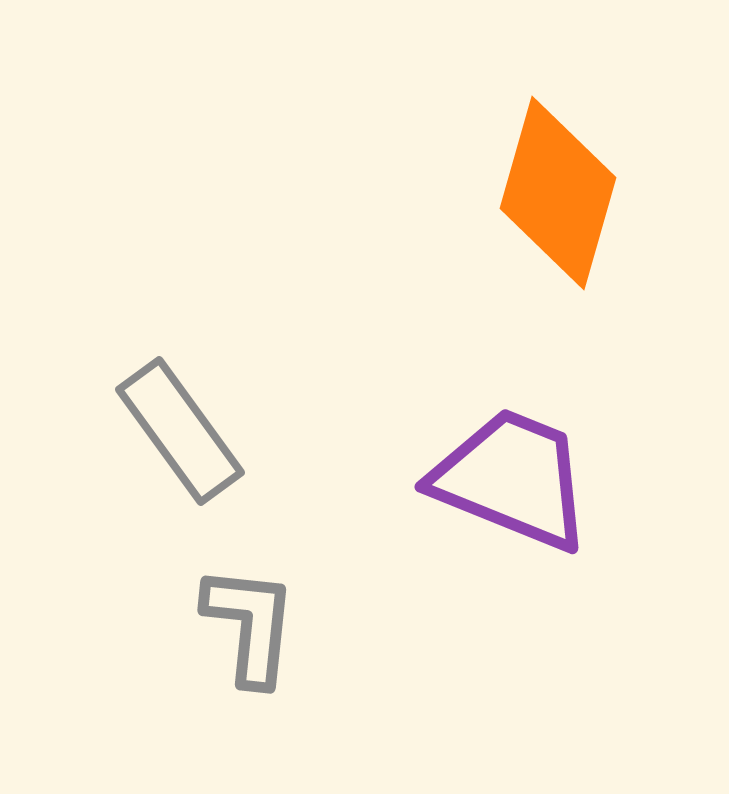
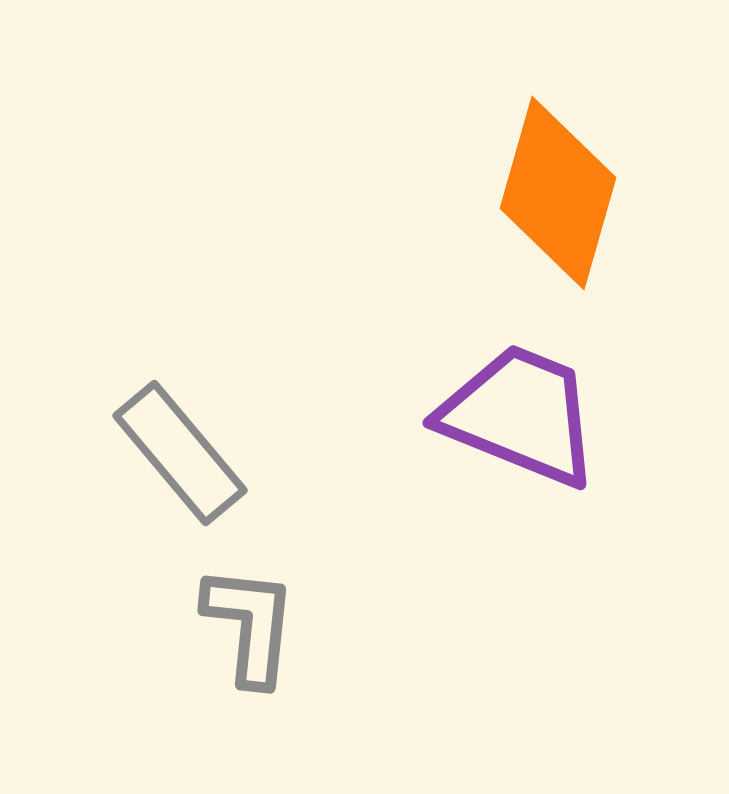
gray rectangle: moved 22 px down; rotated 4 degrees counterclockwise
purple trapezoid: moved 8 px right, 64 px up
